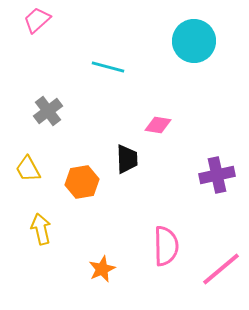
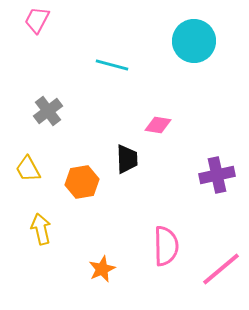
pink trapezoid: rotated 20 degrees counterclockwise
cyan line: moved 4 px right, 2 px up
